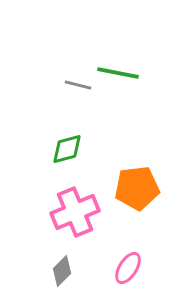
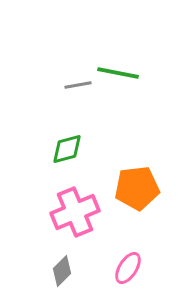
gray line: rotated 24 degrees counterclockwise
